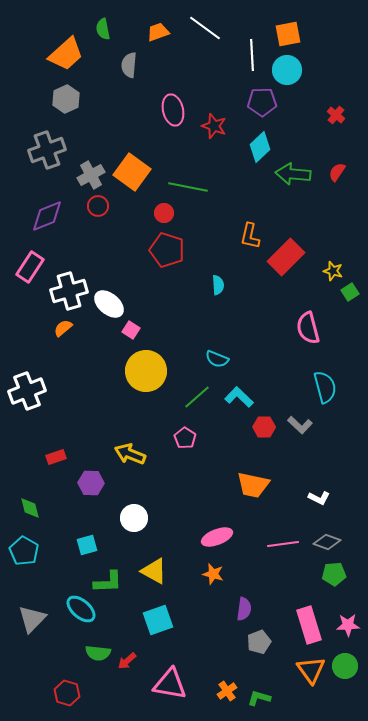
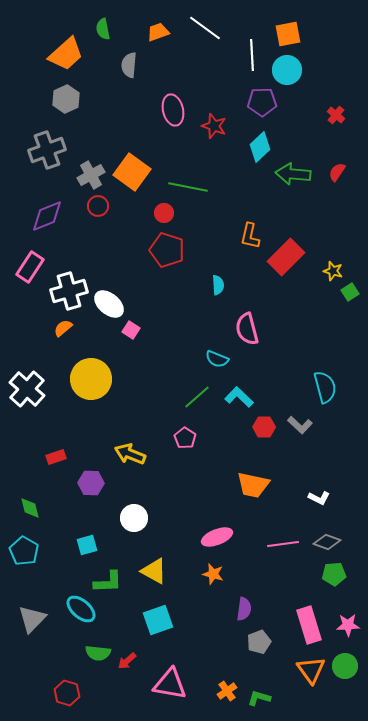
pink semicircle at (308, 328): moved 61 px left, 1 px down
yellow circle at (146, 371): moved 55 px left, 8 px down
white cross at (27, 391): moved 2 px up; rotated 27 degrees counterclockwise
